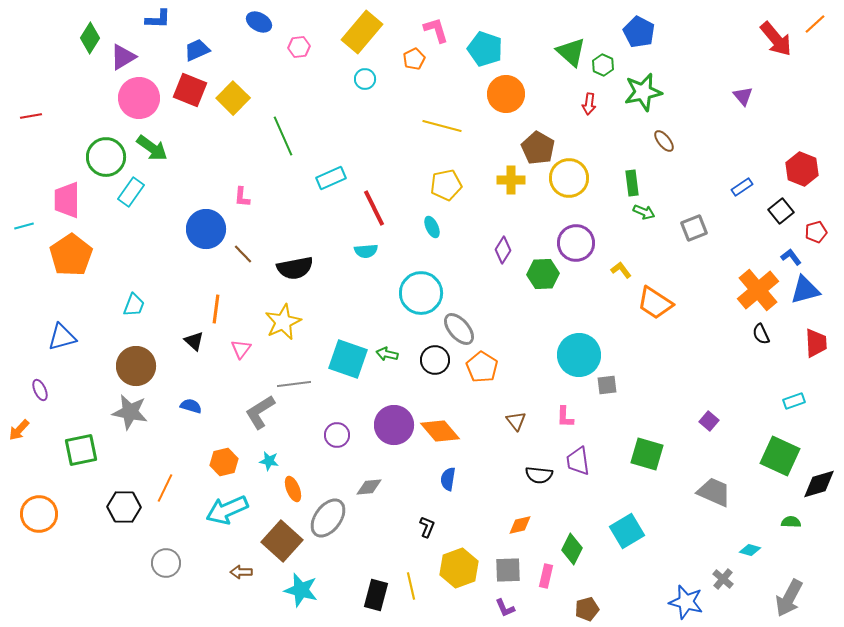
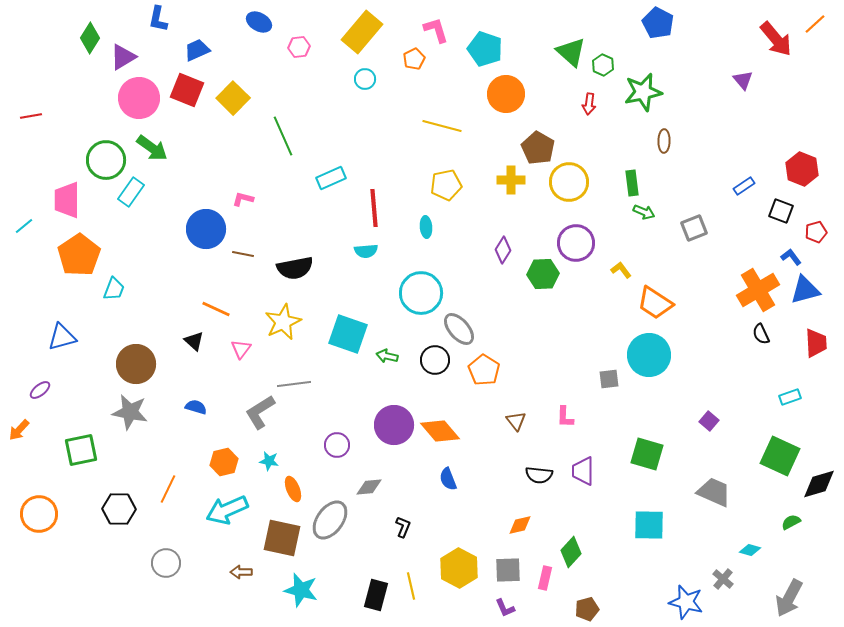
blue L-shape at (158, 19): rotated 100 degrees clockwise
blue pentagon at (639, 32): moved 19 px right, 9 px up
red square at (190, 90): moved 3 px left
purple triangle at (743, 96): moved 16 px up
brown ellipse at (664, 141): rotated 40 degrees clockwise
green circle at (106, 157): moved 3 px down
yellow circle at (569, 178): moved 4 px down
blue rectangle at (742, 187): moved 2 px right, 1 px up
pink L-shape at (242, 197): moved 1 px right, 2 px down; rotated 100 degrees clockwise
red line at (374, 208): rotated 21 degrees clockwise
black square at (781, 211): rotated 30 degrees counterclockwise
cyan line at (24, 226): rotated 24 degrees counterclockwise
cyan ellipse at (432, 227): moved 6 px left; rotated 20 degrees clockwise
brown line at (243, 254): rotated 35 degrees counterclockwise
orange pentagon at (71, 255): moved 8 px right
orange cross at (758, 290): rotated 9 degrees clockwise
cyan trapezoid at (134, 305): moved 20 px left, 16 px up
orange line at (216, 309): rotated 72 degrees counterclockwise
green arrow at (387, 354): moved 2 px down
cyan circle at (579, 355): moved 70 px right
cyan square at (348, 359): moved 25 px up
brown circle at (136, 366): moved 2 px up
orange pentagon at (482, 367): moved 2 px right, 3 px down
gray square at (607, 385): moved 2 px right, 6 px up
purple ellipse at (40, 390): rotated 75 degrees clockwise
cyan rectangle at (794, 401): moved 4 px left, 4 px up
blue semicircle at (191, 406): moved 5 px right, 1 px down
purple circle at (337, 435): moved 10 px down
purple trapezoid at (578, 461): moved 5 px right, 10 px down; rotated 8 degrees clockwise
blue semicircle at (448, 479): rotated 30 degrees counterclockwise
orange line at (165, 488): moved 3 px right, 1 px down
black hexagon at (124, 507): moved 5 px left, 2 px down
gray ellipse at (328, 518): moved 2 px right, 2 px down
green semicircle at (791, 522): rotated 30 degrees counterclockwise
black L-shape at (427, 527): moved 24 px left
cyan square at (627, 531): moved 22 px right, 6 px up; rotated 32 degrees clockwise
brown square at (282, 541): moved 3 px up; rotated 30 degrees counterclockwise
green diamond at (572, 549): moved 1 px left, 3 px down; rotated 16 degrees clockwise
yellow hexagon at (459, 568): rotated 12 degrees counterclockwise
pink rectangle at (546, 576): moved 1 px left, 2 px down
